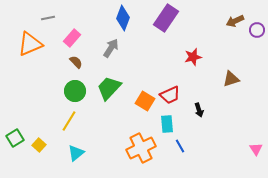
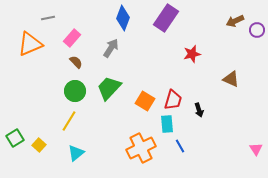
red star: moved 1 px left, 3 px up
brown triangle: rotated 42 degrees clockwise
red trapezoid: moved 3 px right, 5 px down; rotated 50 degrees counterclockwise
